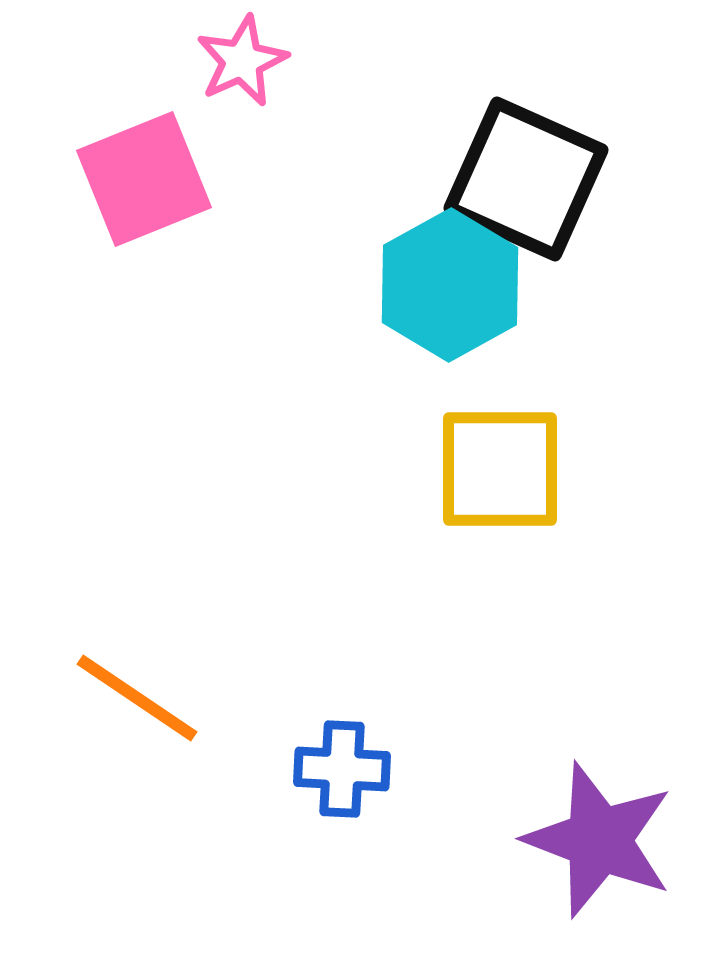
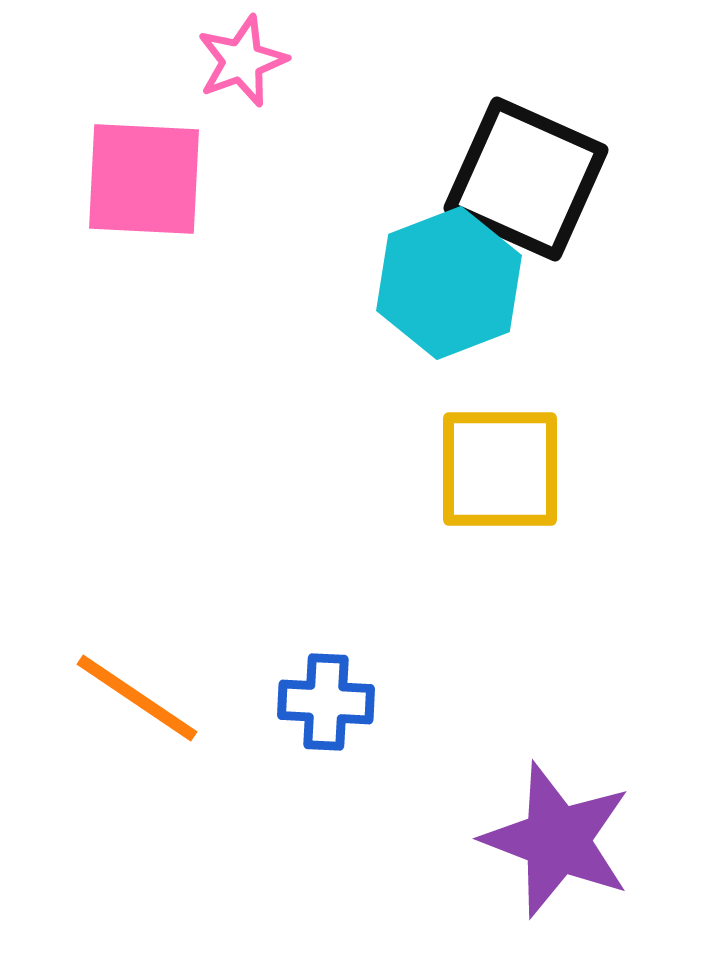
pink star: rotated 4 degrees clockwise
pink square: rotated 25 degrees clockwise
cyan hexagon: moved 1 px left, 2 px up; rotated 8 degrees clockwise
blue cross: moved 16 px left, 67 px up
purple star: moved 42 px left
